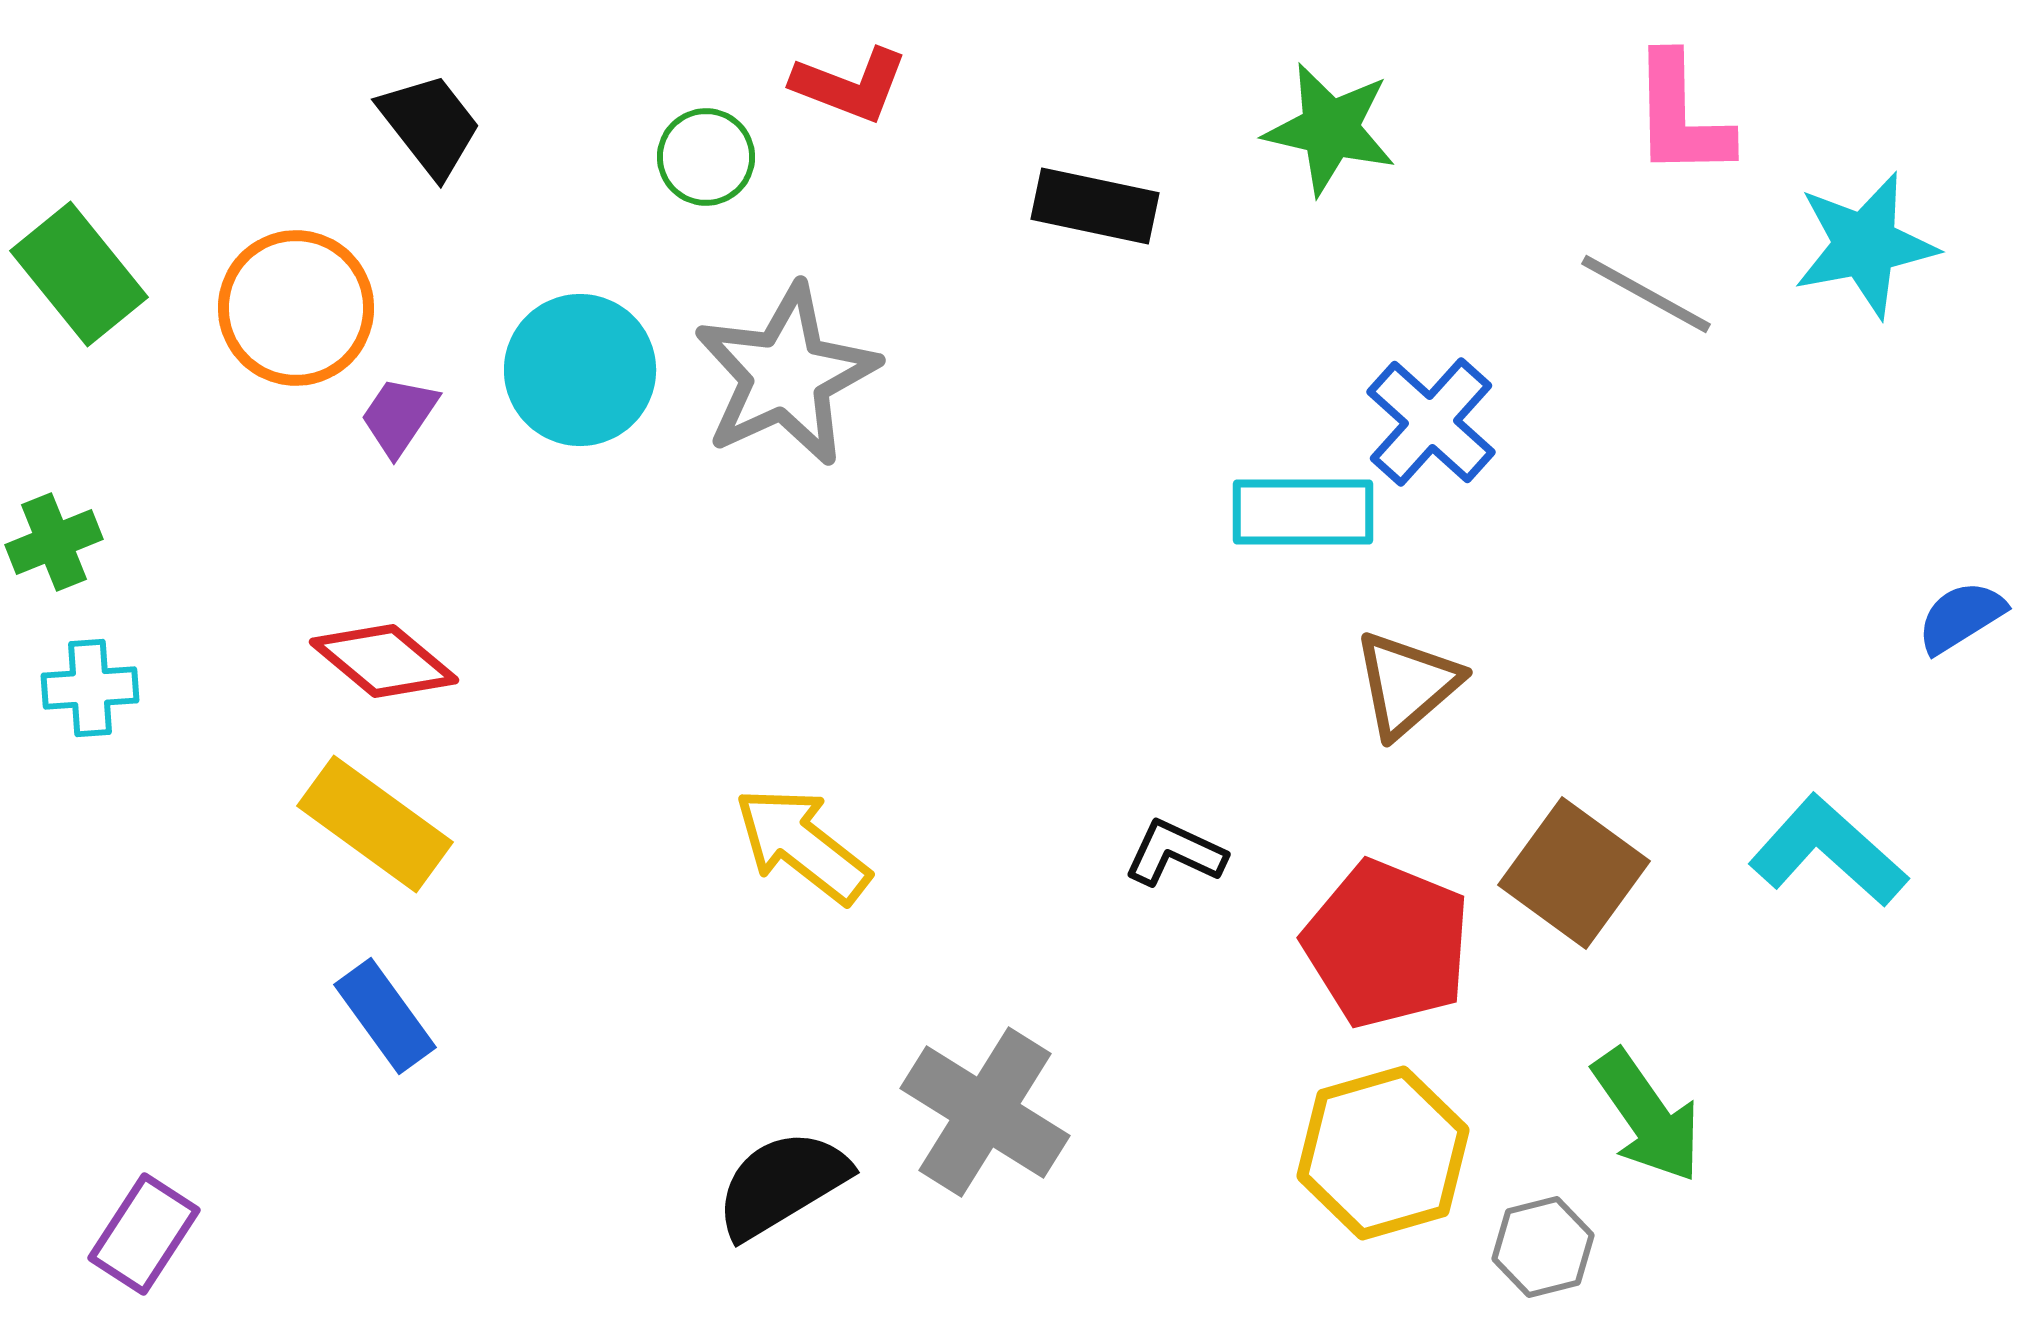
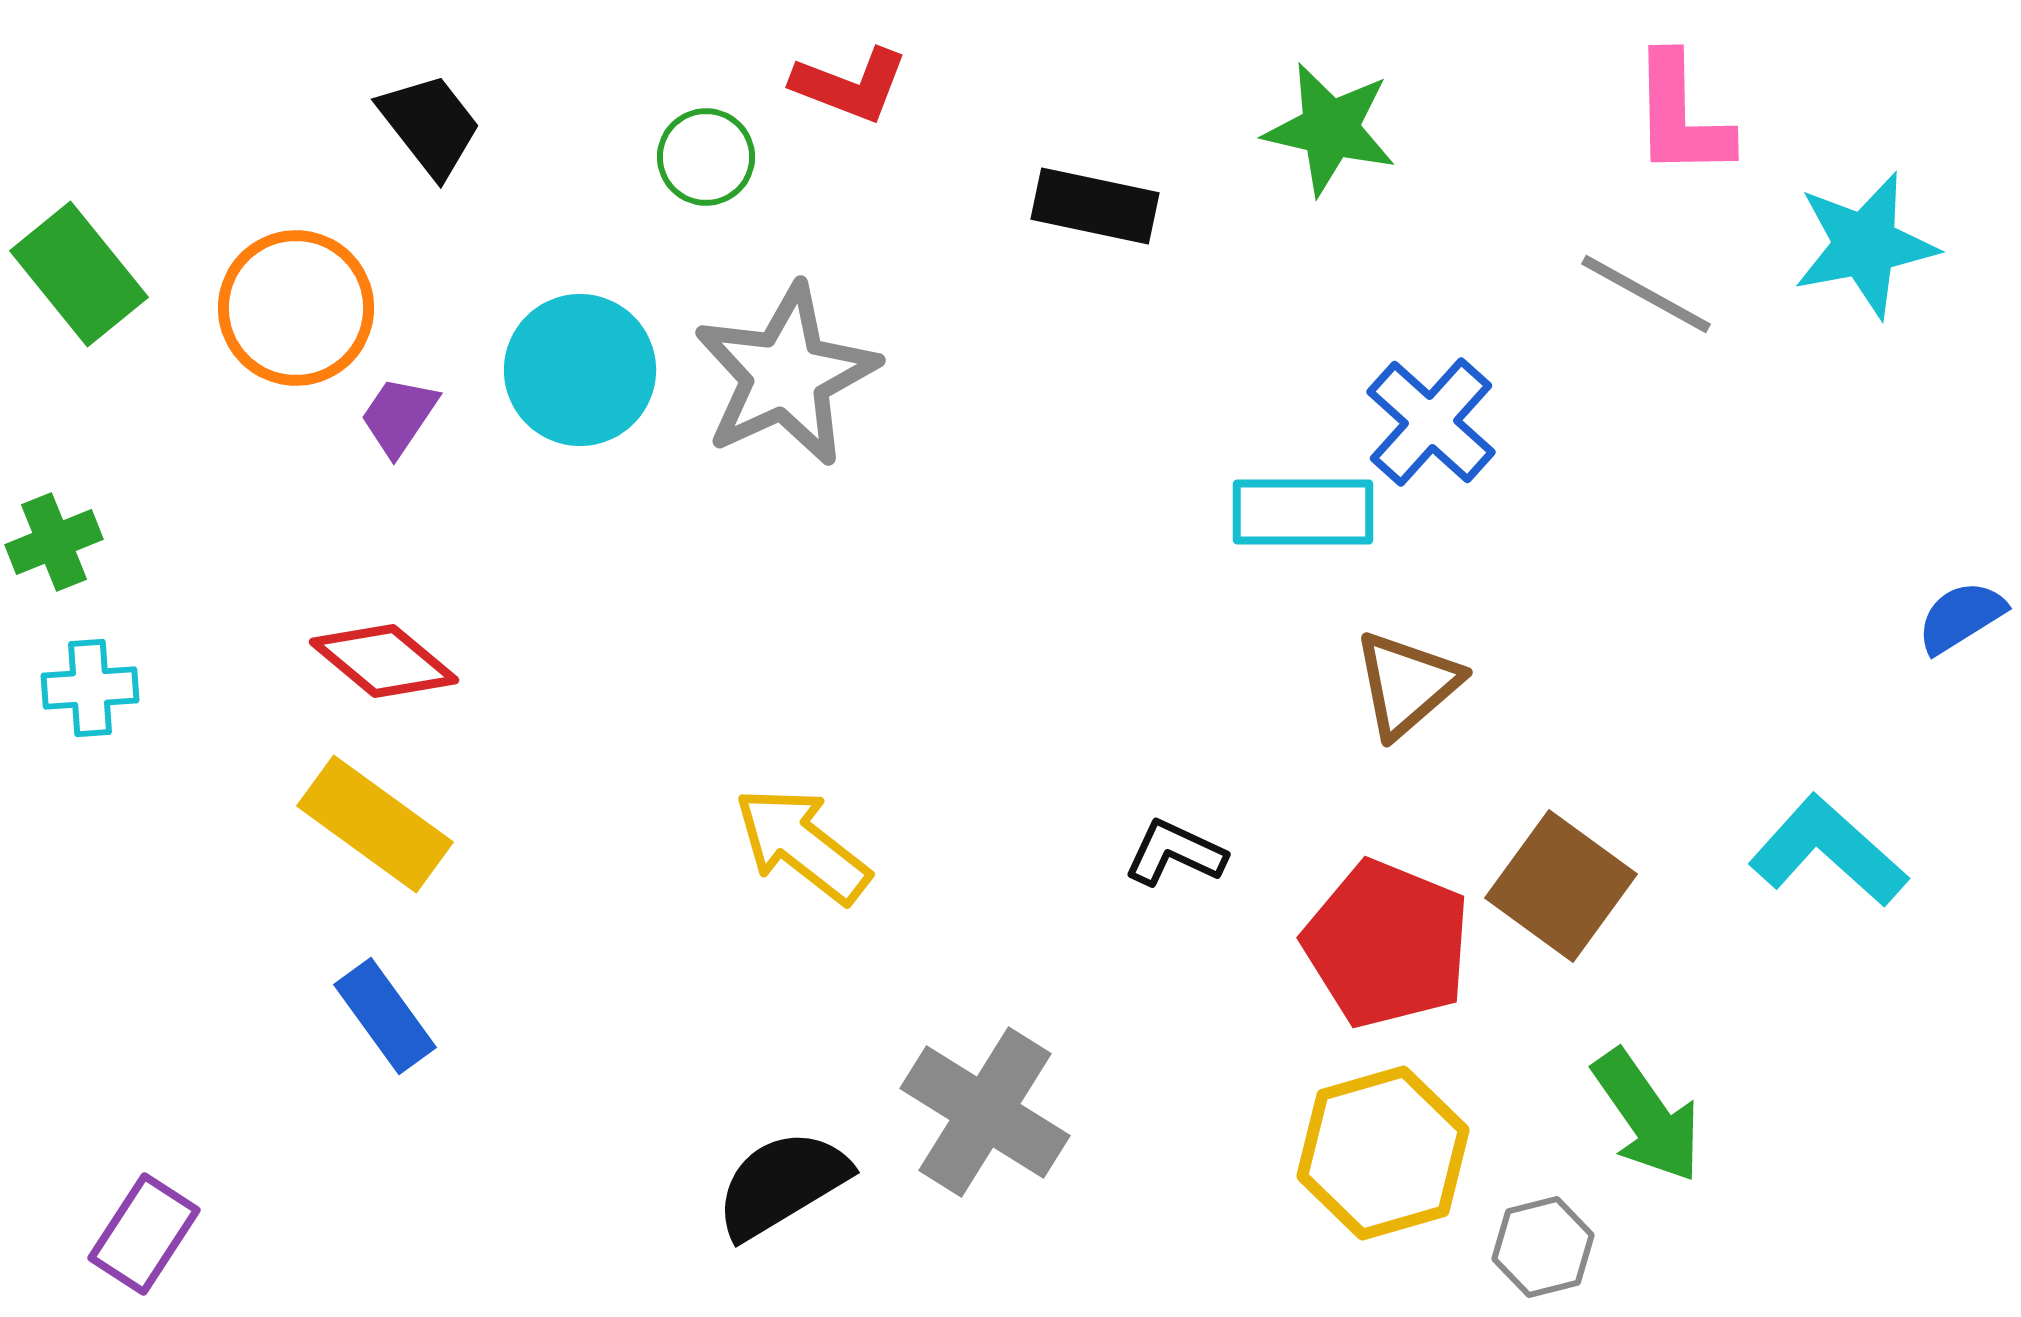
brown square: moved 13 px left, 13 px down
